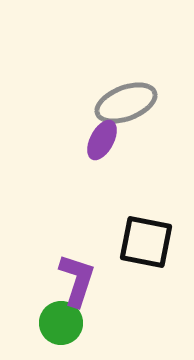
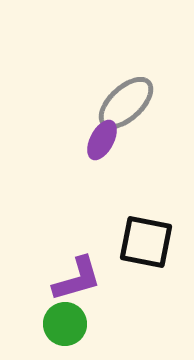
gray ellipse: rotated 22 degrees counterclockwise
purple L-shape: moved 1 px up; rotated 56 degrees clockwise
green circle: moved 4 px right, 1 px down
